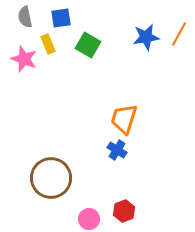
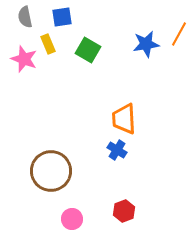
blue square: moved 1 px right, 1 px up
blue star: moved 7 px down
green square: moved 5 px down
orange trapezoid: rotated 20 degrees counterclockwise
brown circle: moved 7 px up
pink circle: moved 17 px left
